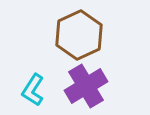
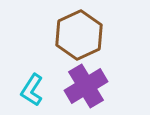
cyan L-shape: moved 1 px left
